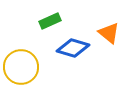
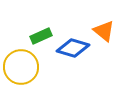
green rectangle: moved 9 px left, 15 px down
orange triangle: moved 5 px left, 2 px up
